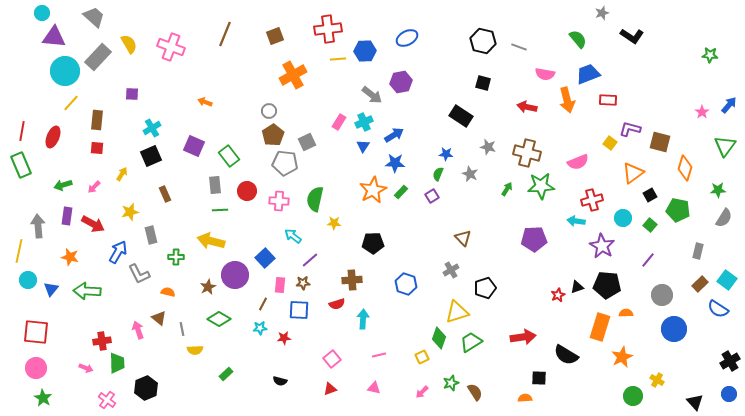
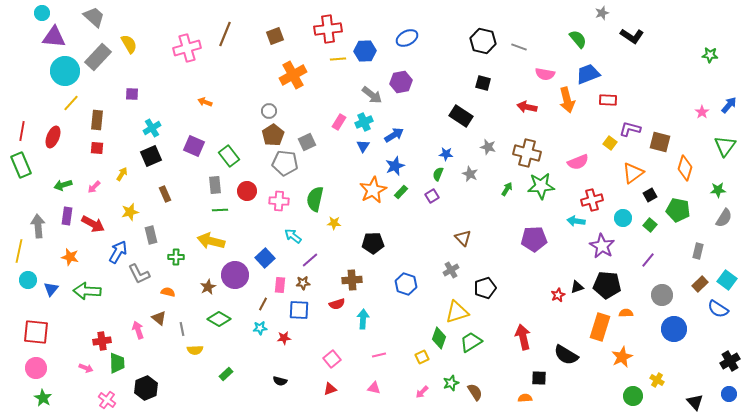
pink cross at (171, 47): moved 16 px right, 1 px down; rotated 36 degrees counterclockwise
blue star at (395, 163): moved 3 px down; rotated 24 degrees counterclockwise
red arrow at (523, 337): rotated 95 degrees counterclockwise
